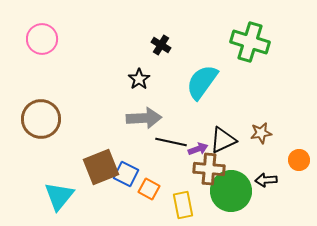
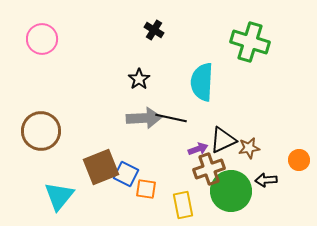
black cross: moved 7 px left, 15 px up
cyan semicircle: rotated 33 degrees counterclockwise
brown circle: moved 12 px down
brown star: moved 12 px left, 15 px down
black line: moved 24 px up
brown cross: rotated 24 degrees counterclockwise
orange square: moved 3 px left; rotated 20 degrees counterclockwise
